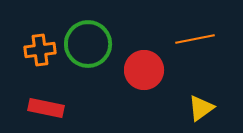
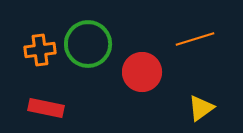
orange line: rotated 6 degrees counterclockwise
red circle: moved 2 px left, 2 px down
